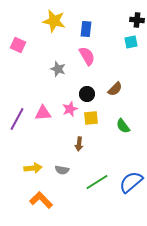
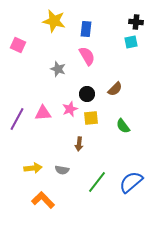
black cross: moved 1 px left, 2 px down
green line: rotated 20 degrees counterclockwise
orange L-shape: moved 2 px right
